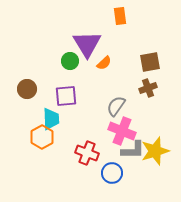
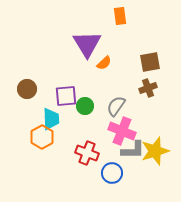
green circle: moved 15 px right, 45 px down
